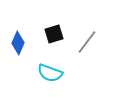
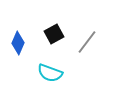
black square: rotated 12 degrees counterclockwise
